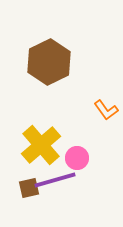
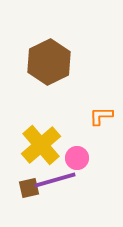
orange L-shape: moved 5 px left, 6 px down; rotated 125 degrees clockwise
